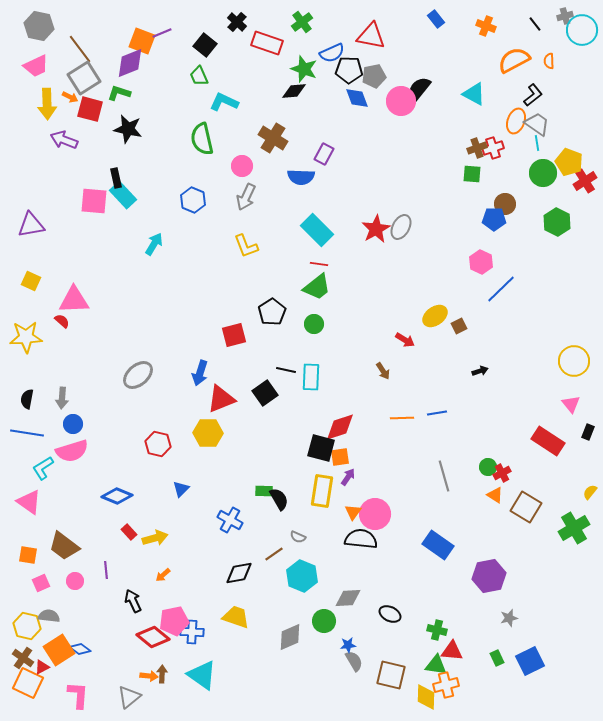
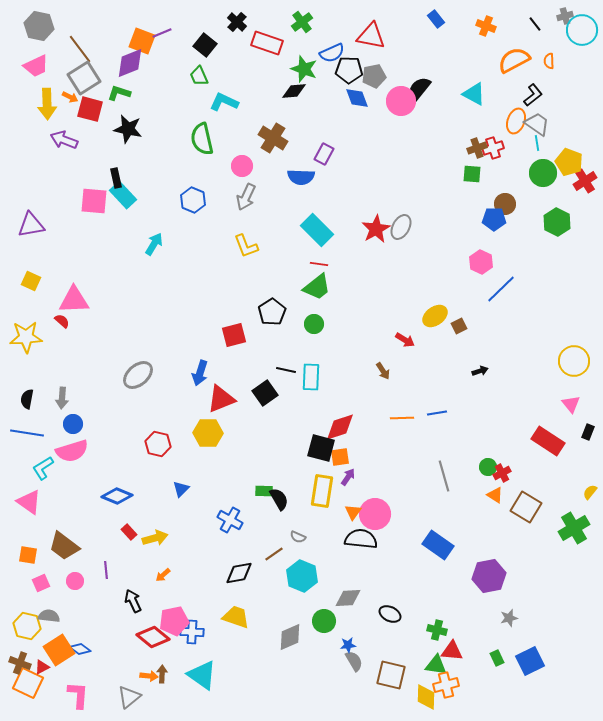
brown cross at (23, 658): moved 3 px left, 5 px down; rotated 15 degrees counterclockwise
